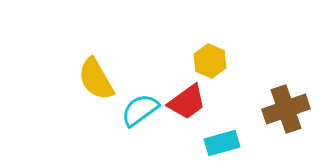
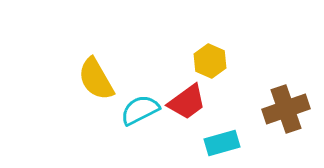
cyan semicircle: rotated 9 degrees clockwise
